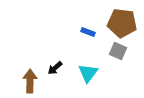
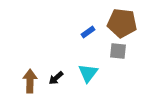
blue rectangle: rotated 56 degrees counterclockwise
gray square: rotated 18 degrees counterclockwise
black arrow: moved 1 px right, 10 px down
